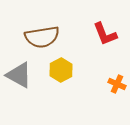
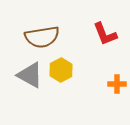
gray triangle: moved 11 px right
orange cross: rotated 24 degrees counterclockwise
